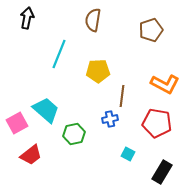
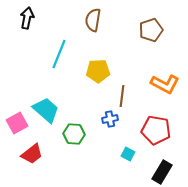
red pentagon: moved 1 px left, 7 px down
green hexagon: rotated 15 degrees clockwise
red trapezoid: moved 1 px right, 1 px up
